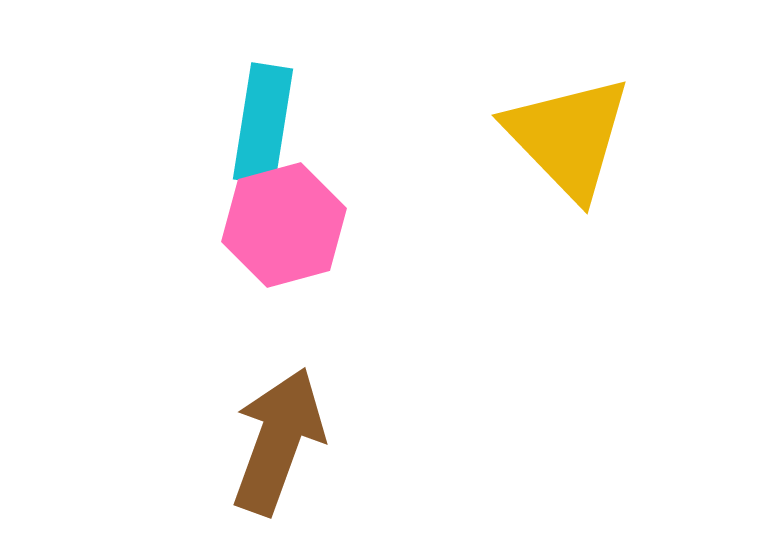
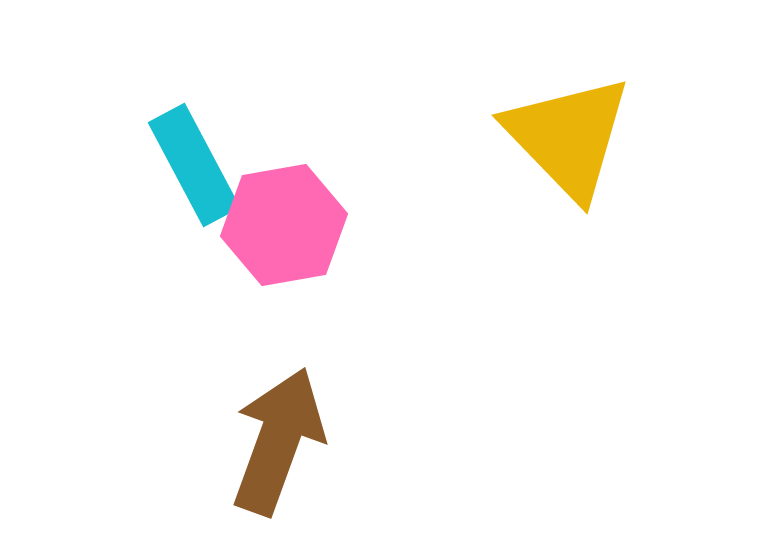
cyan rectangle: moved 69 px left, 41 px down; rotated 37 degrees counterclockwise
pink hexagon: rotated 5 degrees clockwise
